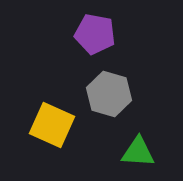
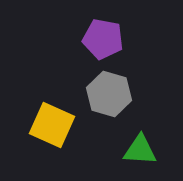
purple pentagon: moved 8 px right, 5 px down
green triangle: moved 2 px right, 2 px up
